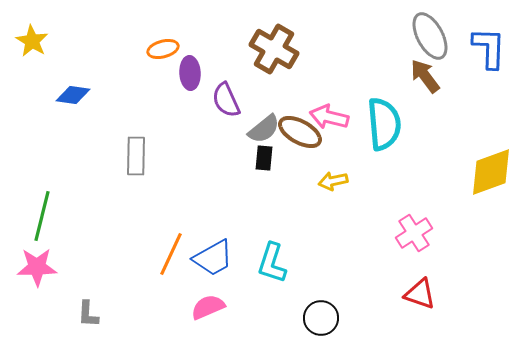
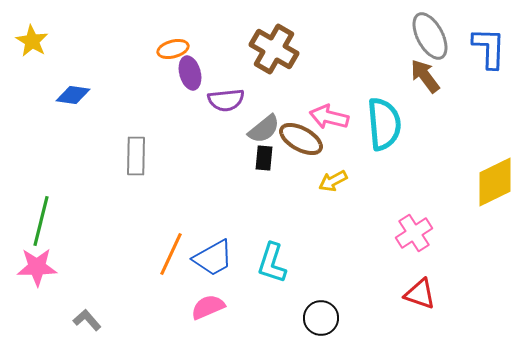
orange ellipse: moved 10 px right
purple ellipse: rotated 12 degrees counterclockwise
purple semicircle: rotated 72 degrees counterclockwise
brown ellipse: moved 1 px right, 7 px down
yellow diamond: moved 4 px right, 10 px down; rotated 6 degrees counterclockwise
yellow arrow: rotated 16 degrees counterclockwise
green line: moved 1 px left, 5 px down
gray L-shape: moved 1 px left, 6 px down; rotated 136 degrees clockwise
